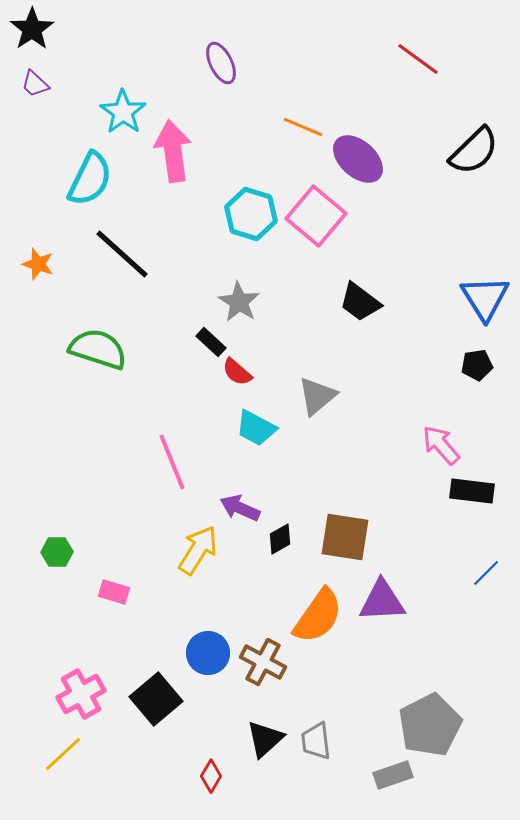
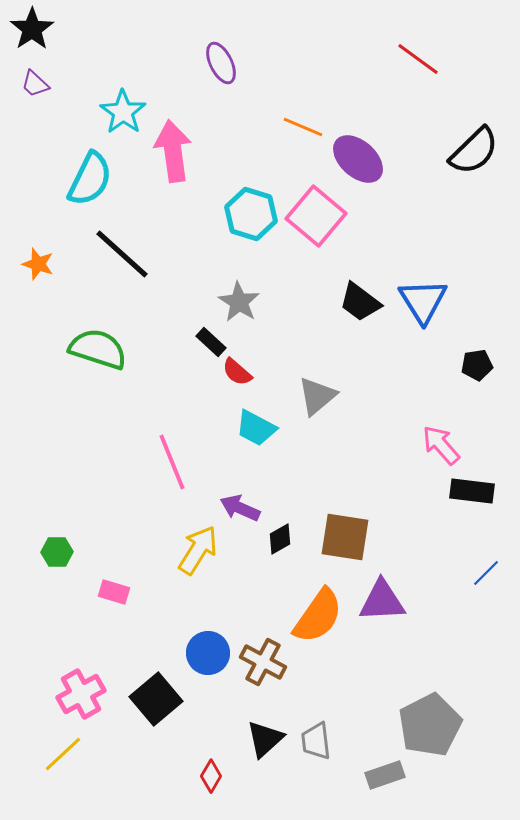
blue triangle at (485, 298): moved 62 px left, 3 px down
gray rectangle at (393, 775): moved 8 px left
